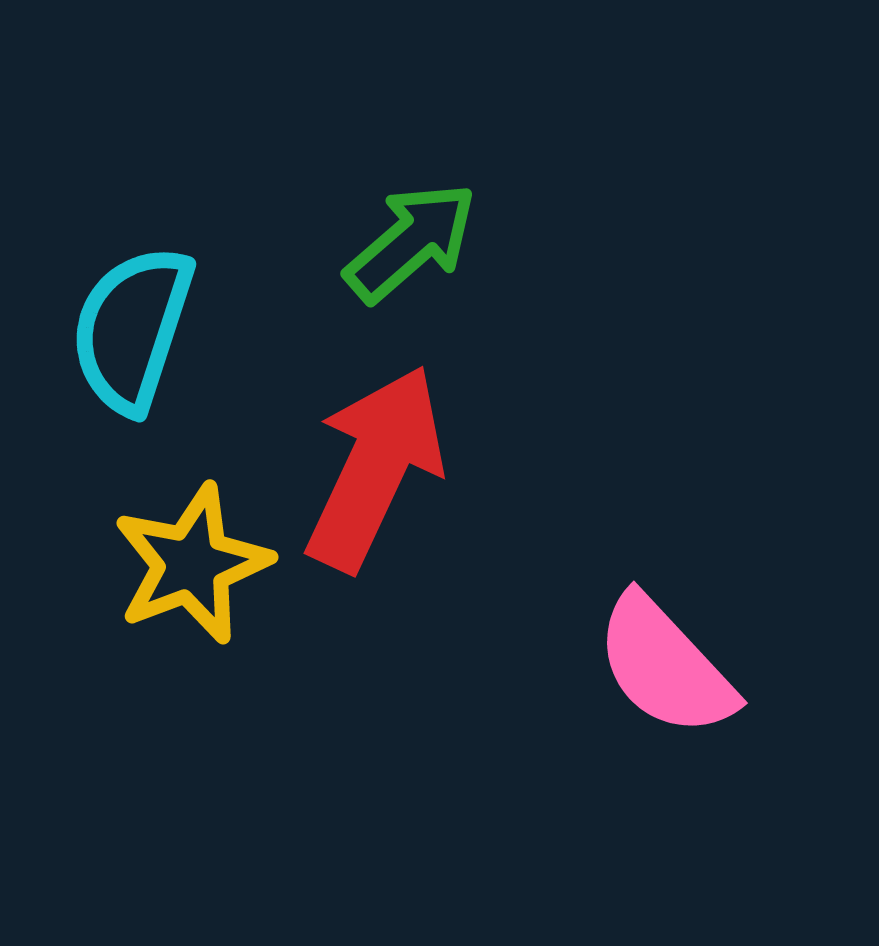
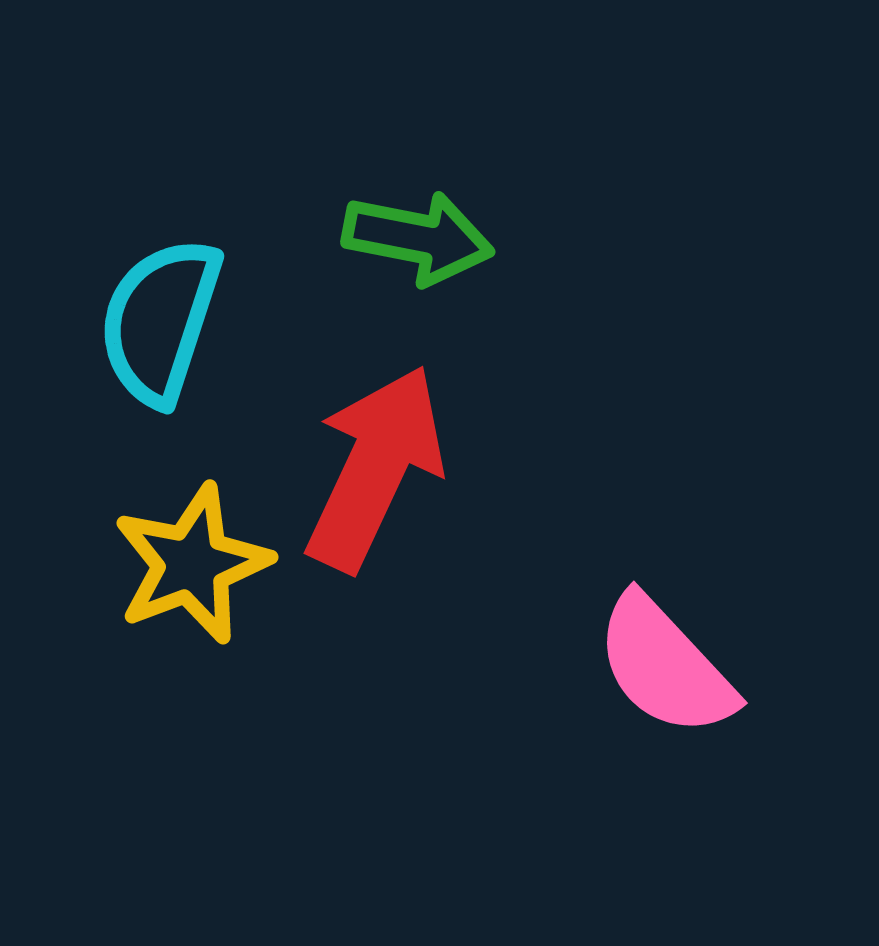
green arrow: moved 7 px right, 4 px up; rotated 52 degrees clockwise
cyan semicircle: moved 28 px right, 8 px up
